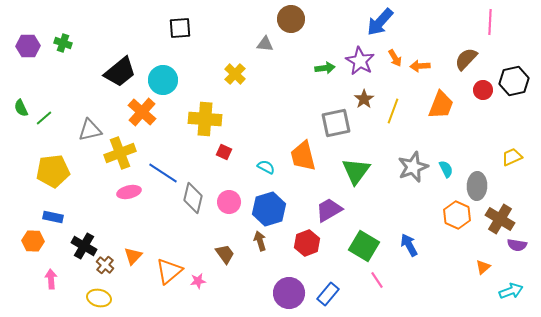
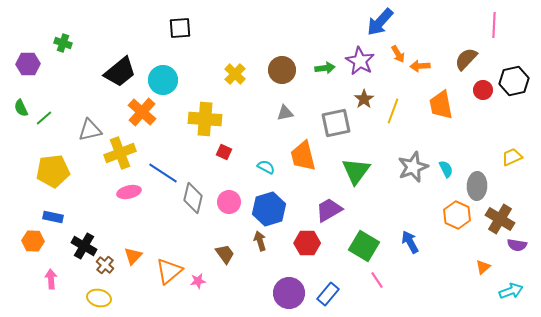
brown circle at (291, 19): moved 9 px left, 51 px down
pink line at (490, 22): moved 4 px right, 3 px down
gray triangle at (265, 44): moved 20 px right, 69 px down; rotated 18 degrees counterclockwise
purple hexagon at (28, 46): moved 18 px down
orange arrow at (395, 58): moved 3 px right, 4 px up
orange trapezoid at (441, 105): rotated 148 degrees clockwise
red hexagon at (307, 243): rotated 20 degrees clockwise
blue arrow at (409, 245): moved 1 px right, 3 px up
